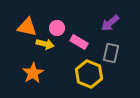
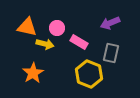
purple arrow: rotated 18 degrees clockwise
